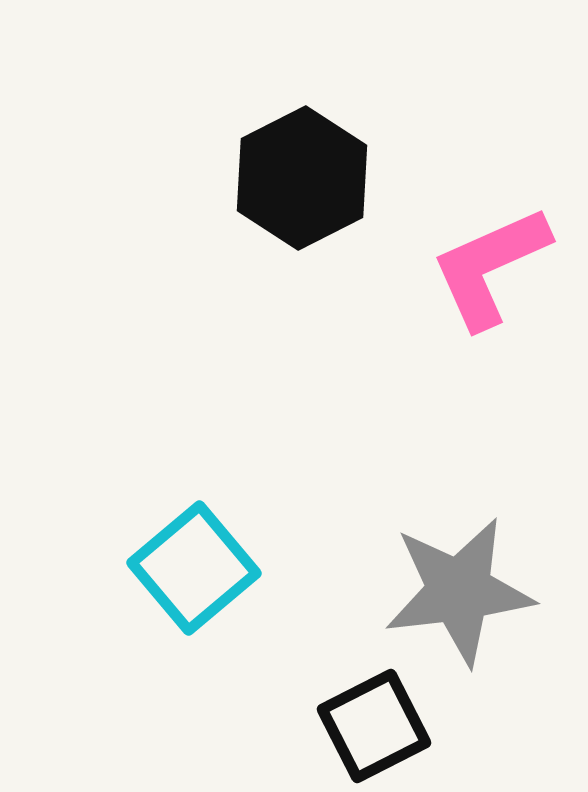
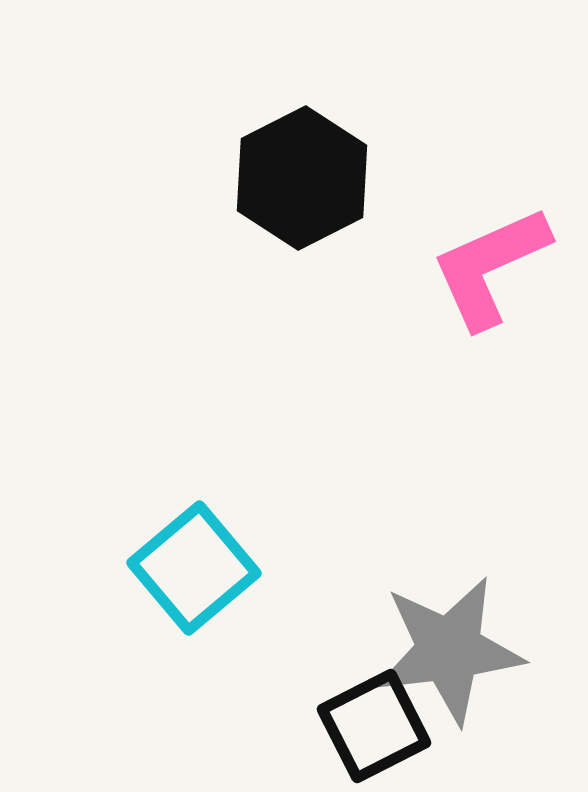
gray star: moved 10 px left, 59 px down
